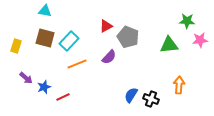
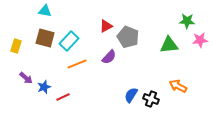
orange arrow: moved 1 px left, 1 px down; rotated 66 degrees counterclockwise
